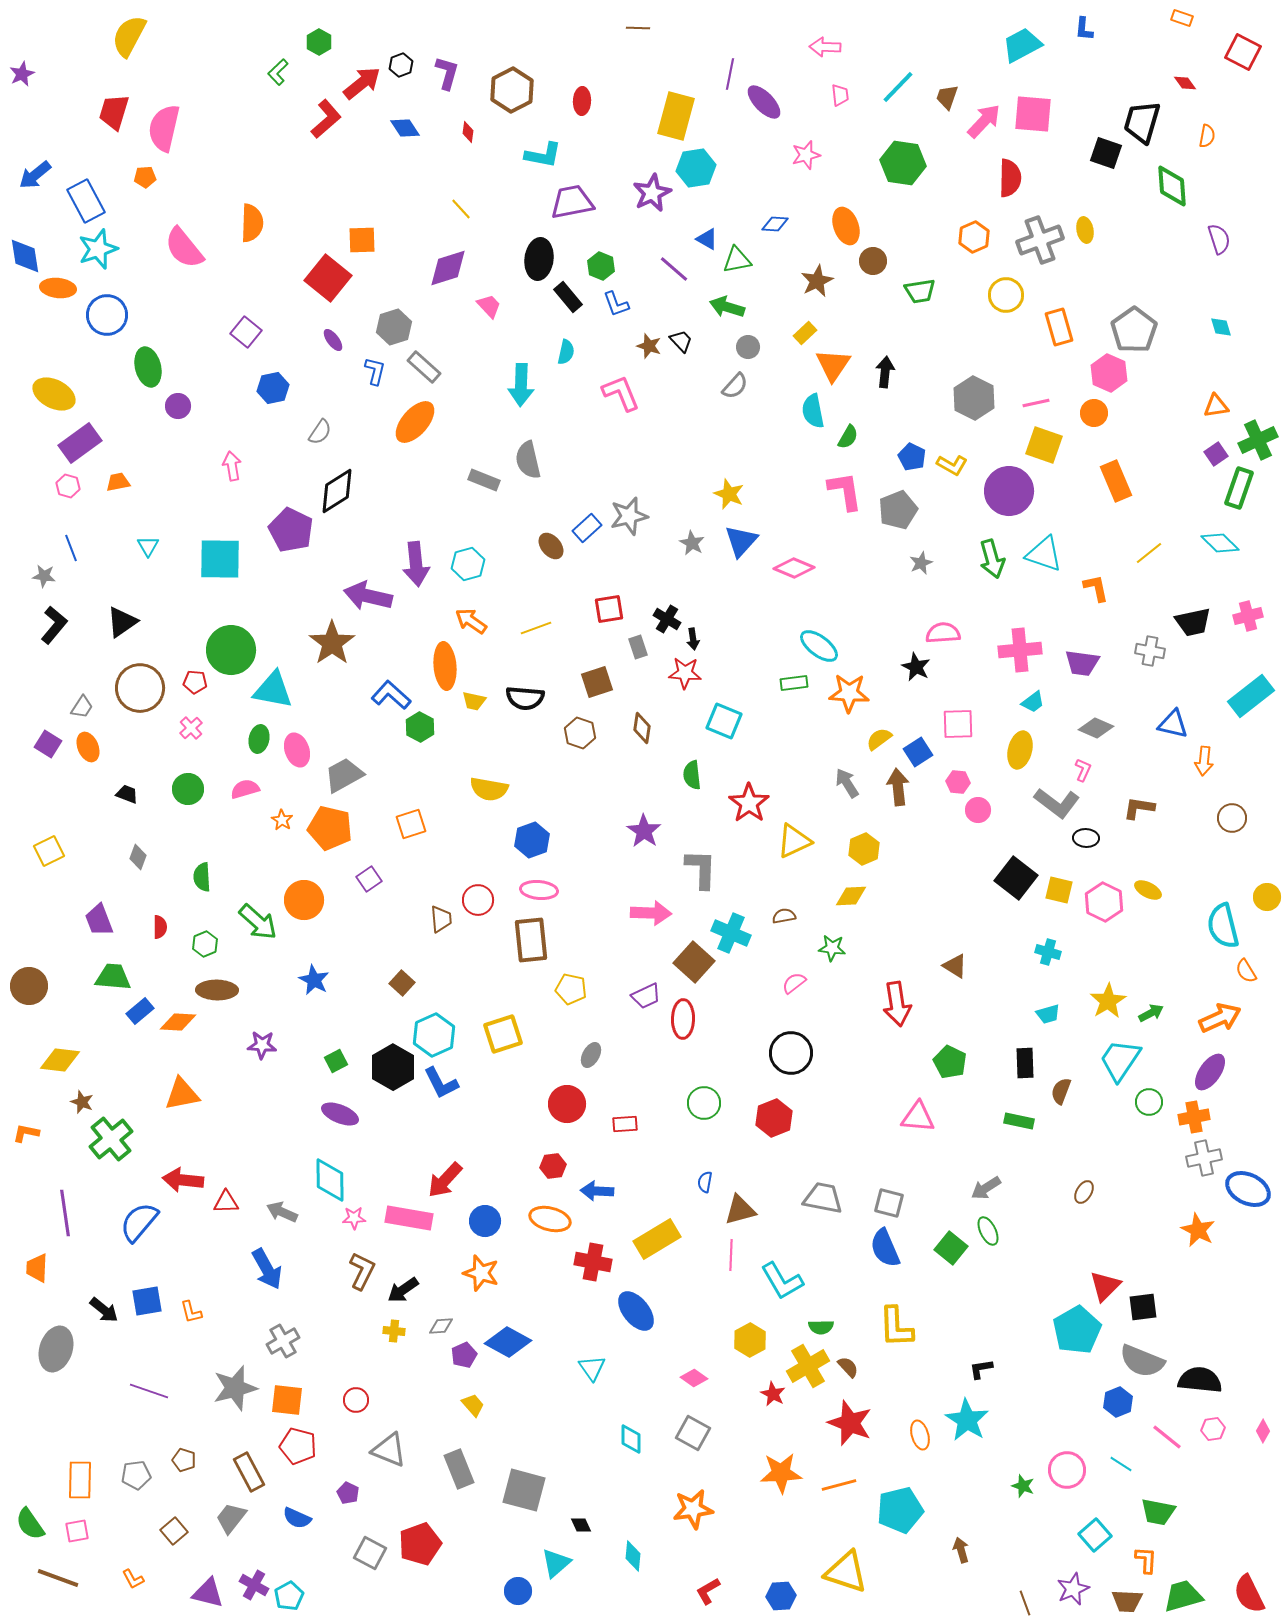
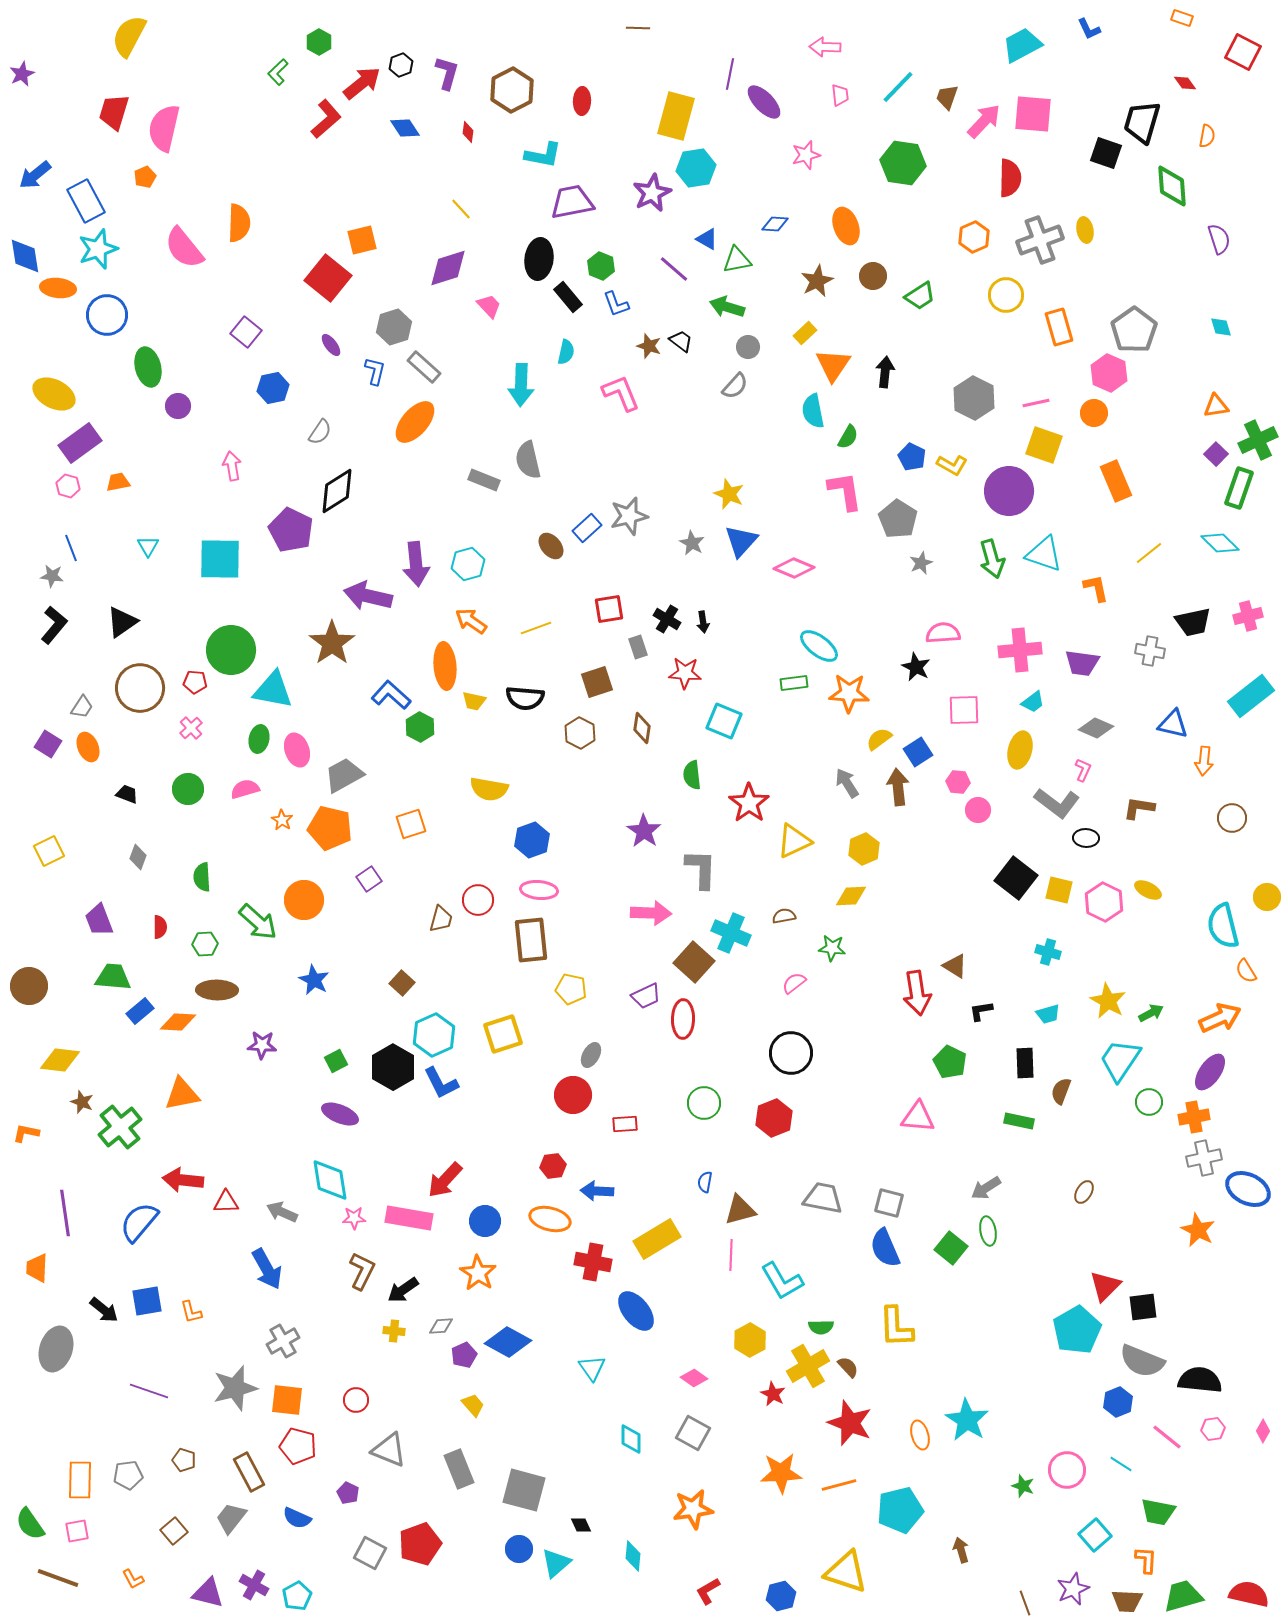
blue L-shape at (1084, 29): moved 5 px right; rotated 30 degrees counterclockwise
orange pentagon at (145, 177): rotated 20 degrees counterclockwise
orange semicircle at (252, 223): moved 13 px left
orange square at (362, 240): rotated 12 degrees counterclockwise
brown circle at (873, 261): moved 15 px down
green trapezoid at (920, 291): moved 5 px down; rotated 24 degrees counterclockwise
purple ellipse at (333, 340): moved 2 px left, 5 px down
black trapezoid at (681, 341): rotated 10 degrees counterclockwise
purple square at (1216, 454): rotated 10 degrees counterclockwise
gray pentagon at (898, 510): moved 9 px down; rotated 18 degrees counterclockwise
gray star at (44, 576): moved 8 px right
black arrow at (693, 639): moved 10 px right, 17 px up
pink square at (958, 724): moved 6 px right, 14 px up
brown hexagon at (580, 733): rotated 8 degrees clockwise
brown trapezoid at (441, 919): rotated 20 degrees clockwise
green hexagon at (205, 944): rotated 20 degrees clockwise
yellow star at (1108, 1001): rotated 12 degrees counterclockwise
red arrow at (897, 1004): moved 20 px right, 11 px up
red circle at (567, 1104): moved 6 px right, 9 px up
green cross at (111, 1139): moved 9 px right, 12 px up
cyan diamond at (330, 1180): rotated 9 degrees counterclockwise
green ellipse at (988, 1231): rotated 16 degrees clockwise
orange star at (481, 1273): moved 3 px left; rotated 15 degrees clockwise
black L-shape at (981, 1369): moved 358 px up
gray pentagon at (136, 1475): moved 8 px left
blue circle at (518, 1591): moved 1 px right, 42 px up
red semicircle at (1249, 1594): rotated 129 degrees clockwise
cyan pentagon at (289, 1596): moved 8 px right
blue hexagon at (781, 1596): rotated 12 degrees counterclockwise
